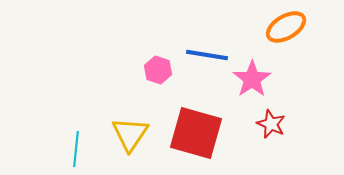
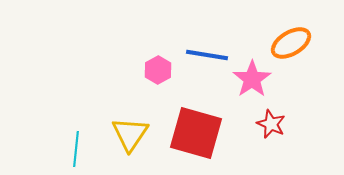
orange ellipse: moved 5 px right, 16 px down
pink hexagon: rotated 12 degrees clockwise
